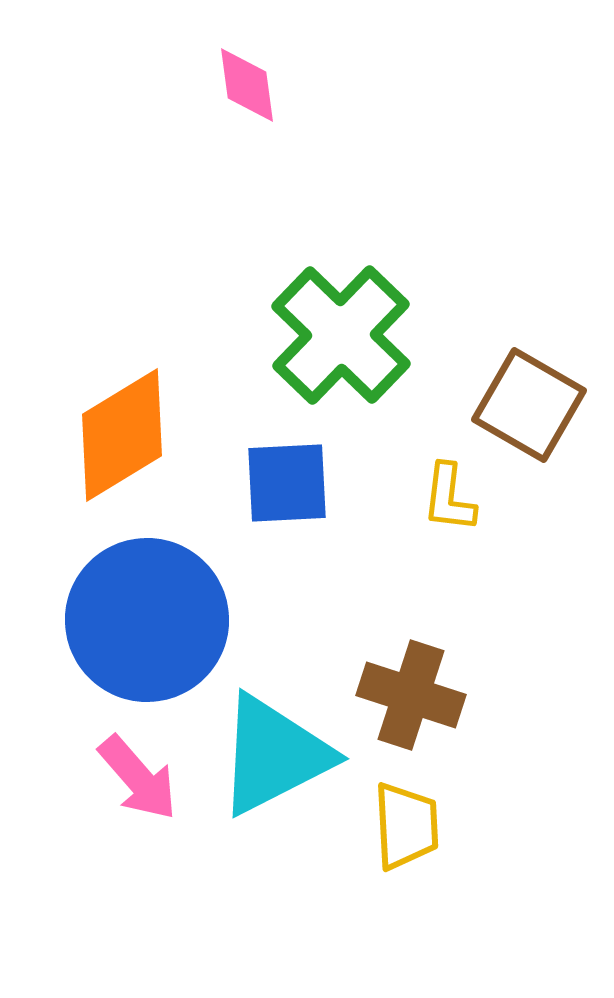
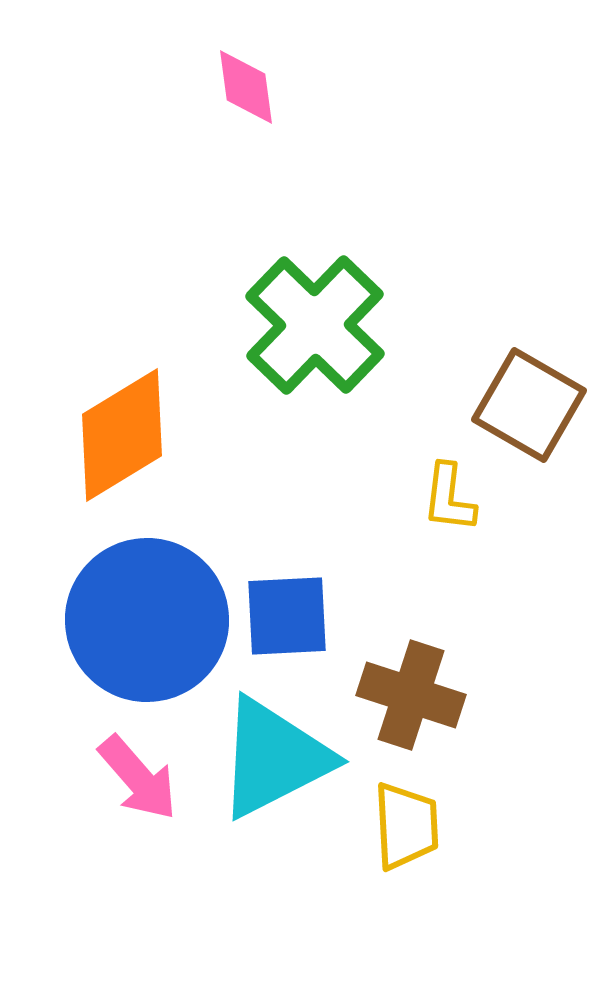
pink diamond: moved 1 px left, 2 px down
green cross: moved 26 px left, 10 px up
blue square: moved 133 px down
cyan triangle: moved 3 px down
